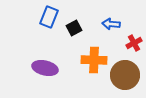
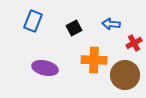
blue rectangle: moved 16 px left, 4 px down
